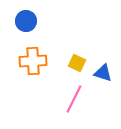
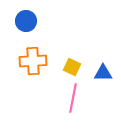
yellow square: moved 5 px left, 4 px down
blue triangle: rotated 18 degrees counterclockwise
pink line: moved 1 px left, 1 px up; rotated 16 degrees counterclockwise
